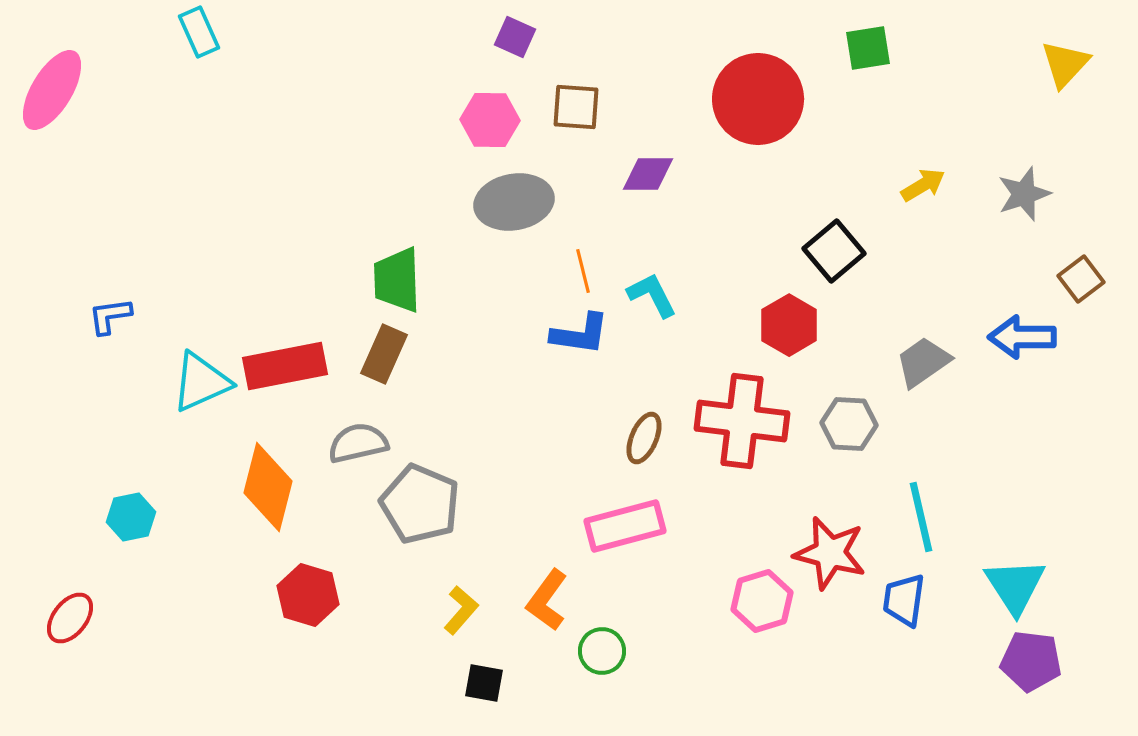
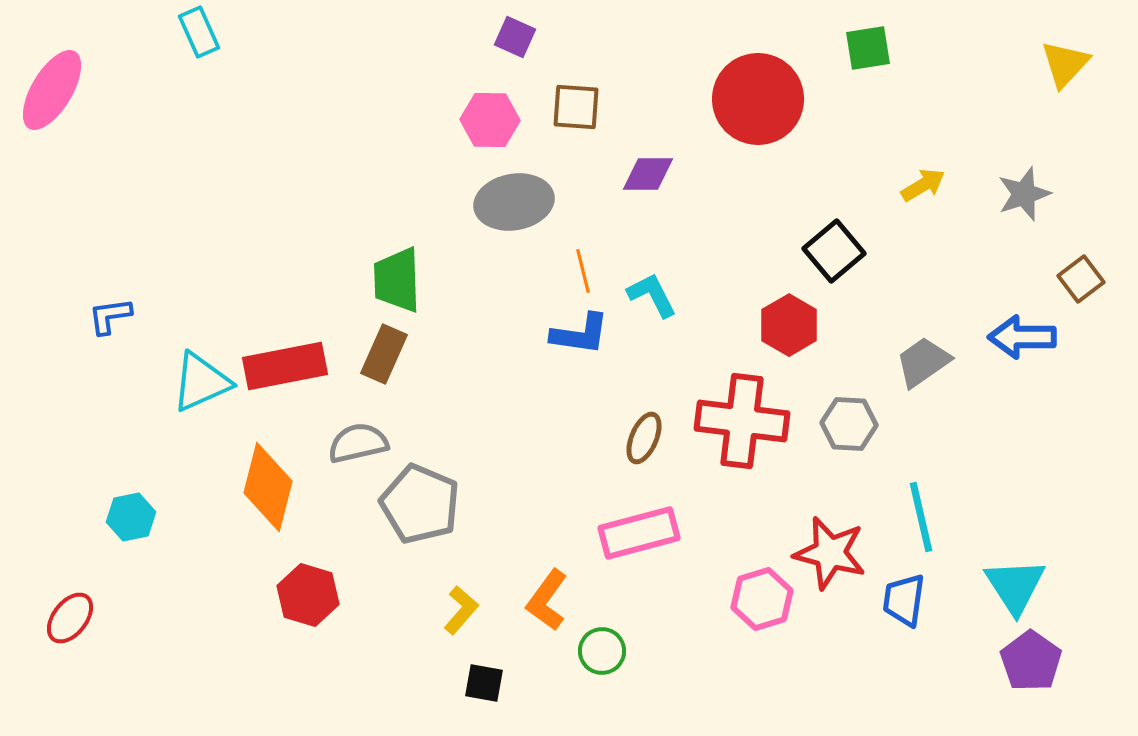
pink rectangle at (625, 526): moved 14 px right, 7 px down
pink hexagon at (762, 601): moved 2 px up
purple pentagon at (1031, 661): rotated 28 degrees clockwise
